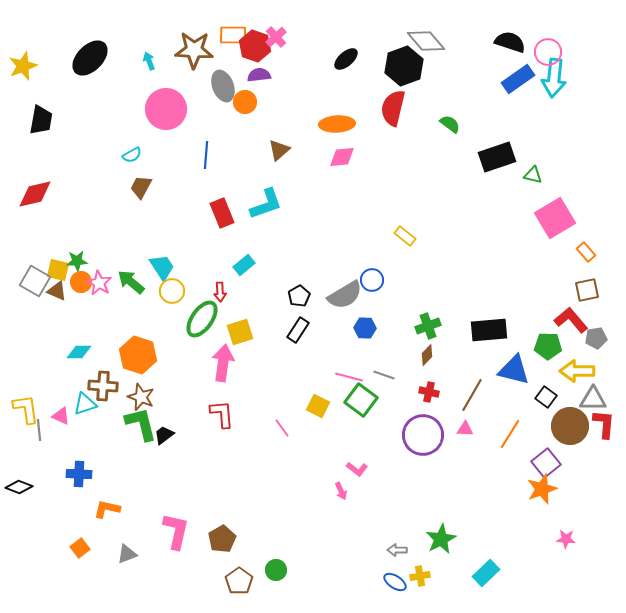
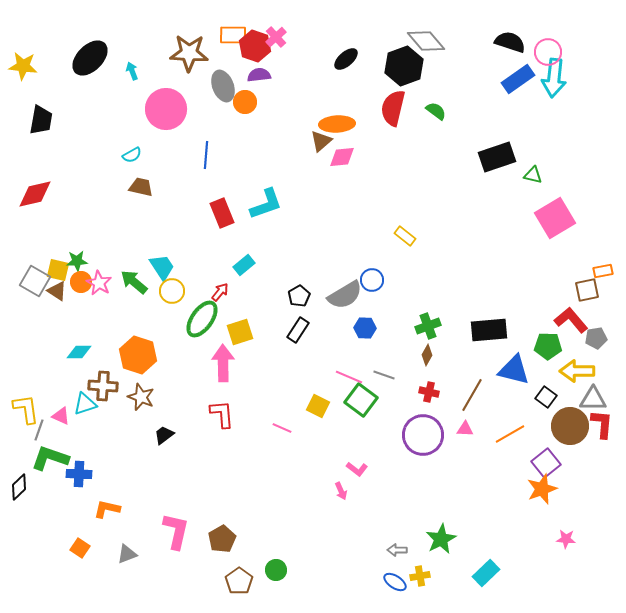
brown star at (194, 50): moved 5 px left, 3 px down
cyan arrow at (149, 61): moved 17 px left, 10 px down
yellow star at (23, 66): rotated 28 degrees clockwise
green semicircle at (450, 124): moved 14 px left, 13 px up
brown triangle at (279, 150): moved 42 px right, 9 px up
brown trapezoid at (141, 187): rotated 75 degrees clockwise
orange rectangle at (586, 252): moved 17 px right, 19 px down; rotated 60 degrees counterclockwise
green arrow at (131, 282): moved 3 px right
brown triangle at (57, 291): rotated 10 degrees clockwise
red arrow at (220, 292): rotated 138 degrees counterclockwise
brown diamond at (427, 355): rotated 15 degrees counterclockwise
pink arrow at (223, 363): rotated 9 degrees counterclockwise
pink line at (349, 377): rotated 8 degrees clockwise
green L-shape at (141, 424): moved 91 px left, 34 px down; rotated 57 degrees counterclockwise
red L-shape at (604, 424): moved 2 px left
pink line at (282, 428): rotated 30 degrees counterclockwise
gray line at (39, 430): rotated 25 degrees clockwise
orange line at (510, 434): rotated 28 degrees clockwise
black diamond at (19, 487): rotated 64 degrees counterclockwise
orange square at (80, 548): rotated 18 degrees counterclockwise
